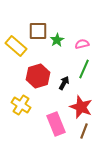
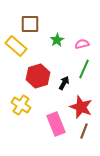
brown square: moved 8 px left, 7 px up
